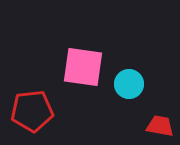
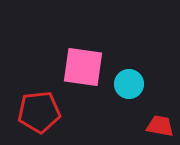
red pentagon: moved 7 px right, 1 px down
